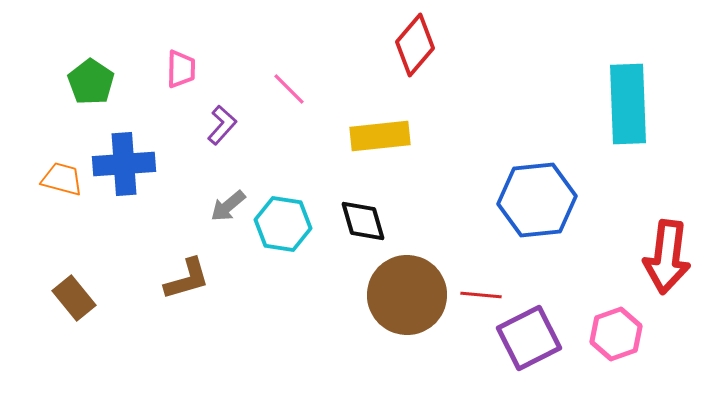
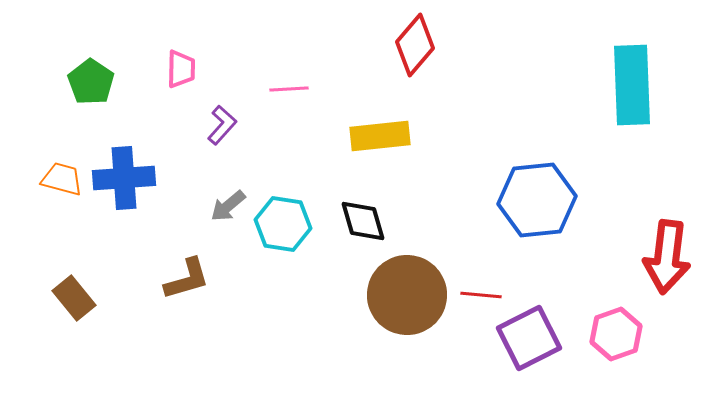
pink line: rotated 48 degrees counterclockwise
cyan rectangle: moved 4 px right, 19 px up
blue cross: moved 14 px down
